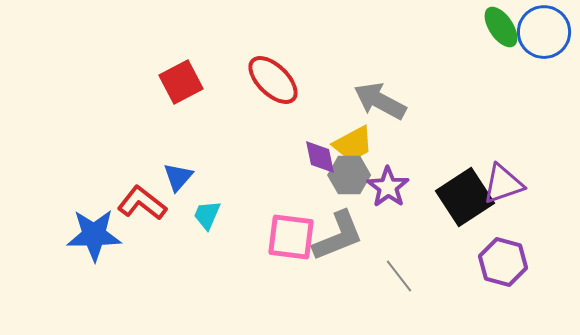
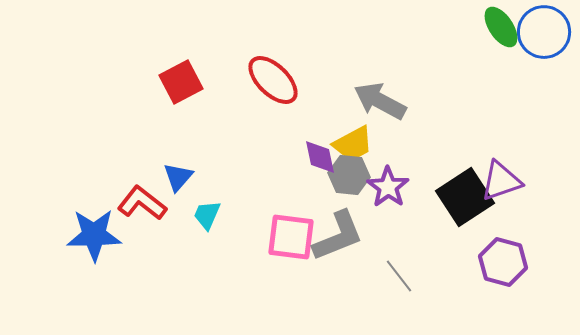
gray hexagon: rotated 6 degrees clockwise
purple triangle: moved 2 px left, 3 px up
